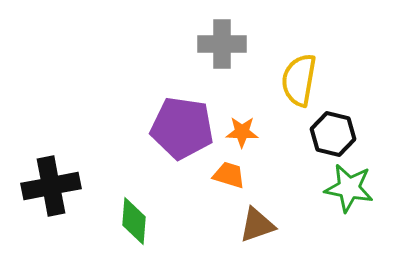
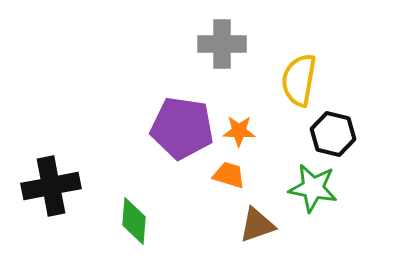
orange star: moved 3 px left, 1 px up
green star: moved 36 px left
